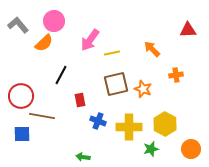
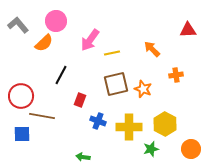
pink circle: moved 2 px right
red rectangle: rotated 32 degrees clockwise
